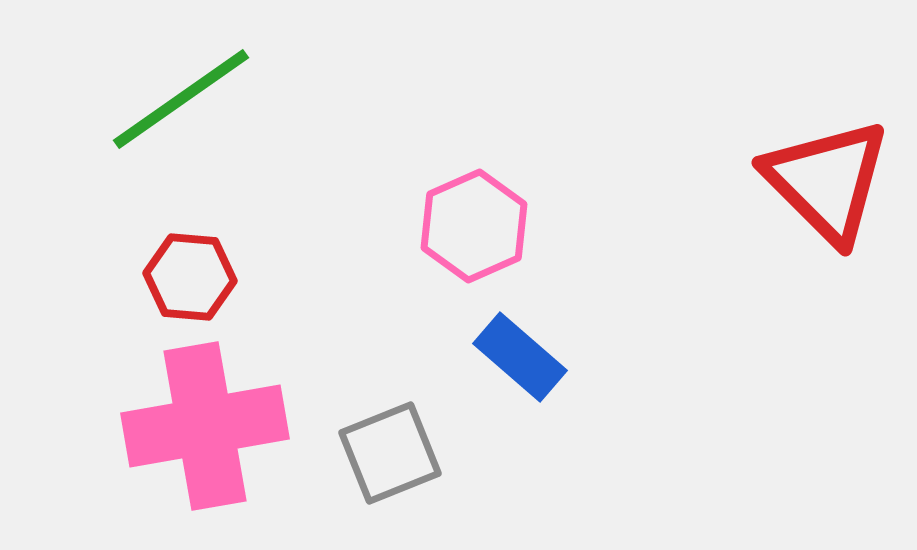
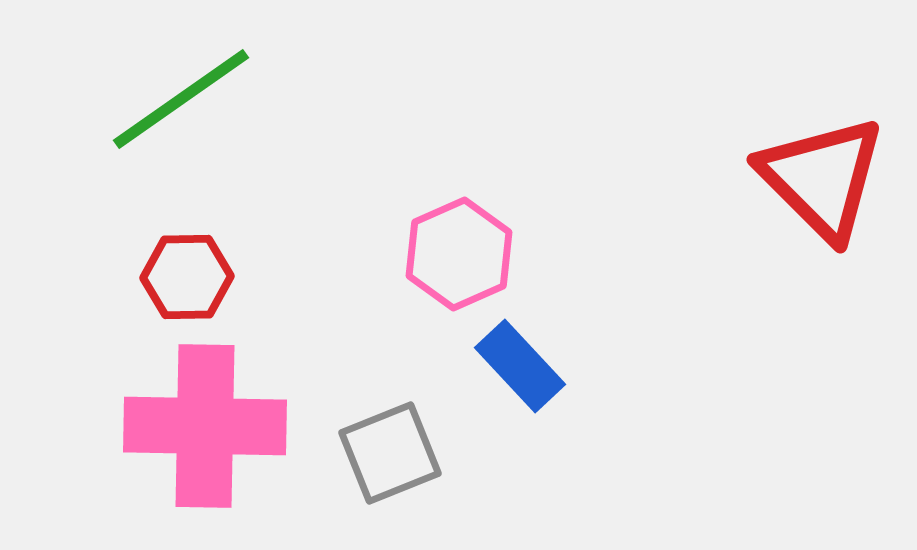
red triangle: moved 5 px left, 3 px up
pink hexagon: moved 15 px left, 28 px down
red hexagon: moved 3 px left; rotated 6 degrees counterclockwise
blue rectangle: moved 9 px down; rotated 6 degrees clockwise
pink cross: rotated 11 degrees clockwise
